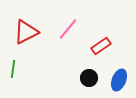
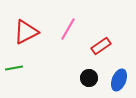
pink line: rotated 10 degrees counterclockwise
green line: moved 1 px right, 1 px up; rotated 72 degrees clockwise
